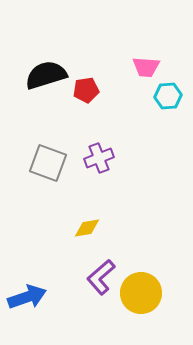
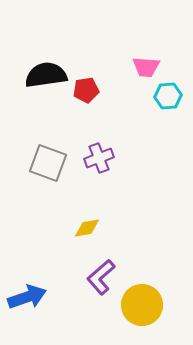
black semicircle: rotated 9 degrees clockwise
yellow circle: moved 1 px right, 12 px down
